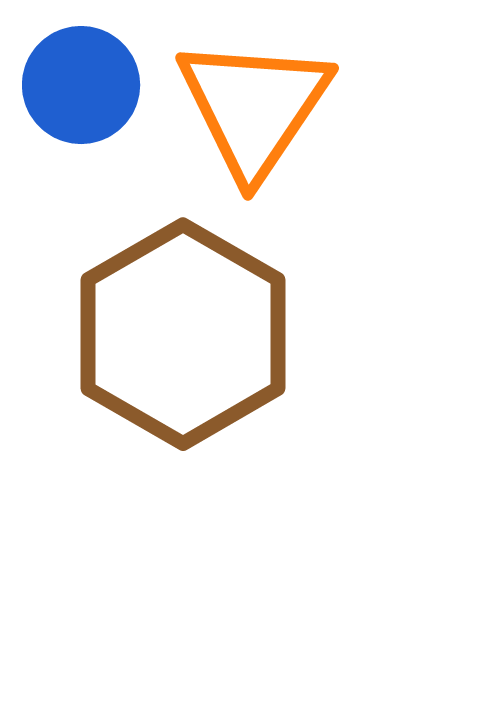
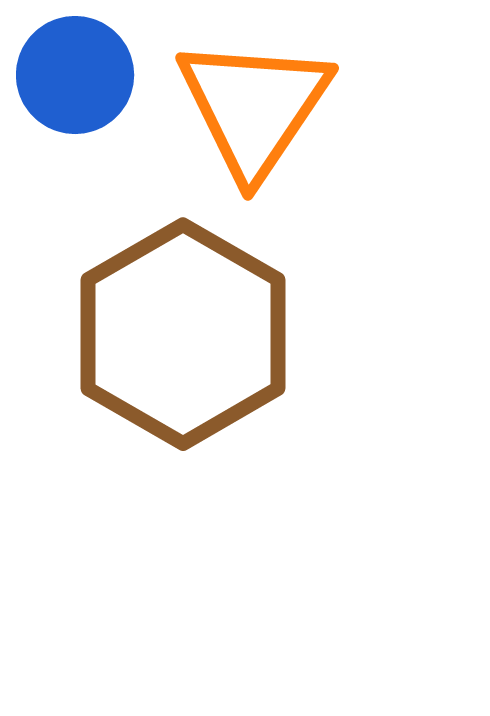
blue circle: moved 6 px left, 10 px up
